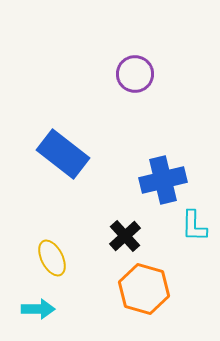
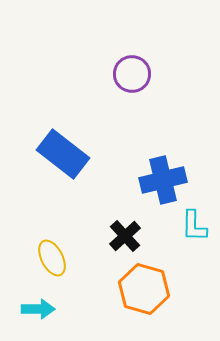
purple circle: moved 3 px left
